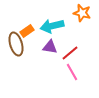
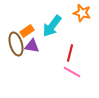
cyan arrow: rotated 40 degrees counterclockwise
purple triangle: moved 18 px left, 1 px up
red line: rotated 36 degrees counterclockwise
pink line: rotated 30 degrees counterclockwise
